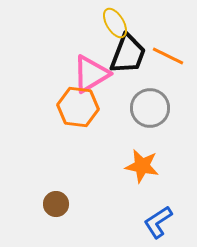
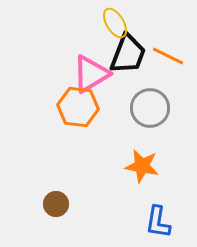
blue L-shape: rotated 48 degrees counterclockwise
